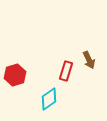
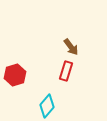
brown arrow: moved 18 px left, 13 px up; rotated 12 degrees counterclockwise
cyan diamond: moved 2 px left, 7 px down; rotated 15 degrees counterclockwise
